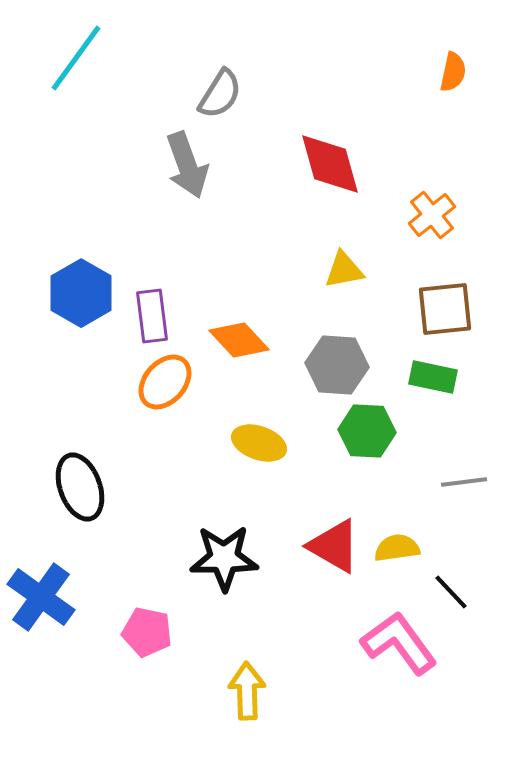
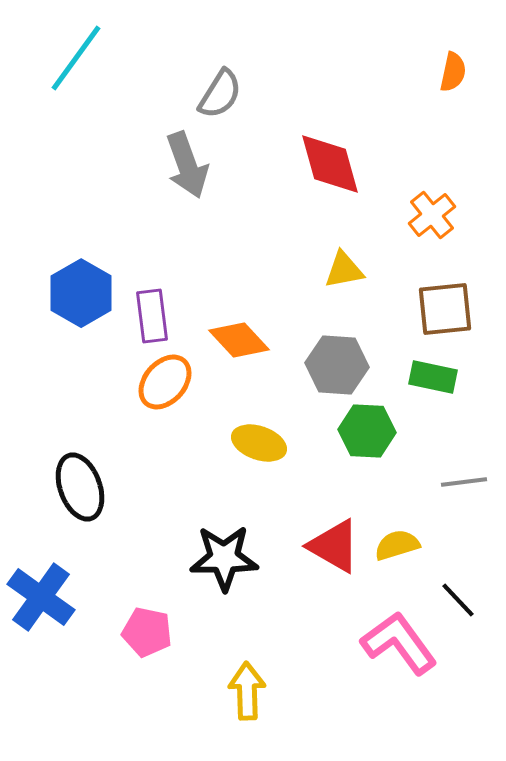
yellow semicircle: moved 3 px up; rotated 9 degrees counterclockwise
black line: moved 7 px right, 8 px down
